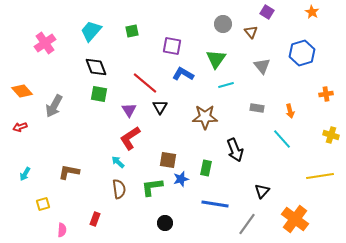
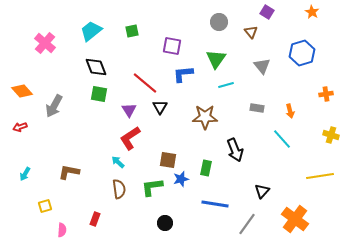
gray circle at (223, 24): moved 4 px left, 2 px up
cyan trapezoid at (91, 31): rotated 10 degrees clockwise
pink cross at (45, 43): rotated 15 degrees counterclockwise
blue L-shape at (183, 74): rotated 35 degrees counterclockwise
yellow square at (43, 204): moved 2 px right, 2 px down
